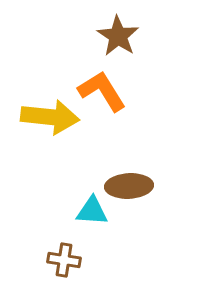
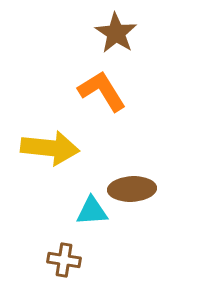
brown star: moved 2 px left, 3 px up
yellow arrow: moved 31 px down
brown ellipse: moved 3 px right, 3 px down
cyan triangle: rotated 8 degrees counterclockwise
